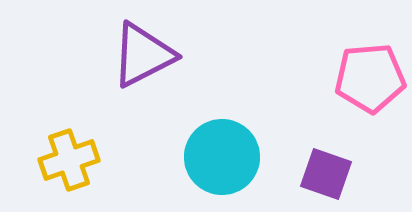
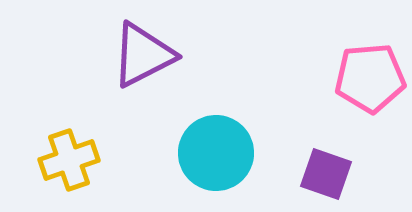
cyan circle: moved 6 px left, 4 px up
